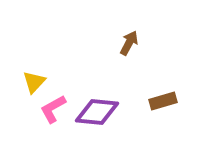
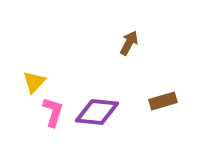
pink L-shape: moved 3 px down; rotated 136 degrees clockwise
